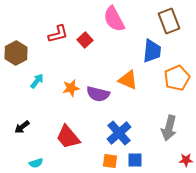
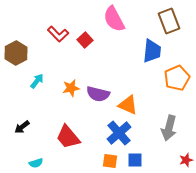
red L-shape: rotated 60 degrees clockwise
orange triangle: moved 25 px down
red star: rotated 16 degrees counterclockwise
